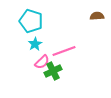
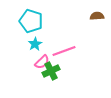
green cross: moved 2 px left
